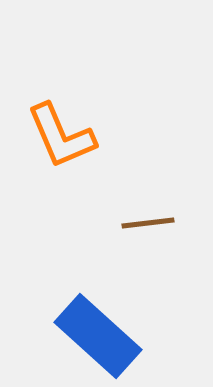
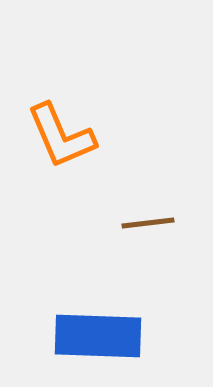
blue rectangle: rotated 40 degrees counterclockwise
